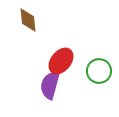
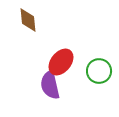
red ellipse: moved 1 px down
purple semicircle: rotated 28 degrees counterclockwise
